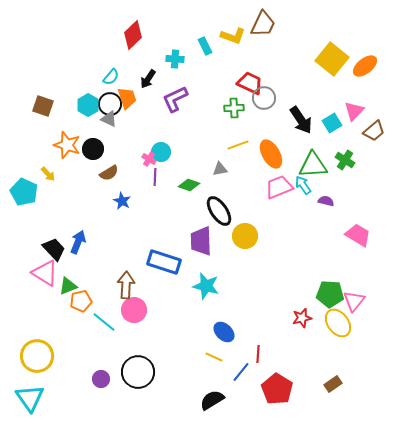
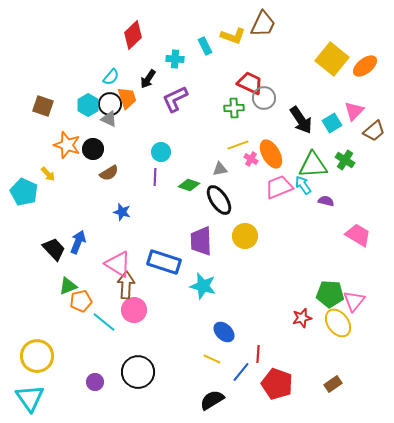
pink cross at (149, 159): moved 102 px right
blue star at (122, 201): moved 11 px down; rotated 12 degrees counterclockwise
black ellipse at (219, 211): moved 11 px up
pink triangle at (45, 273): moved 73 px right, 9 px up
cyan star at (206, 286): moved 3 px left
yellow line at (214, 357): moved 2 px left, 2 px down
purple circle at (101, 379): moved 6 px left, 3 px down
red pentagon at (277, 389): moved 5 px up; rotated 12 degrees counterclockwise
